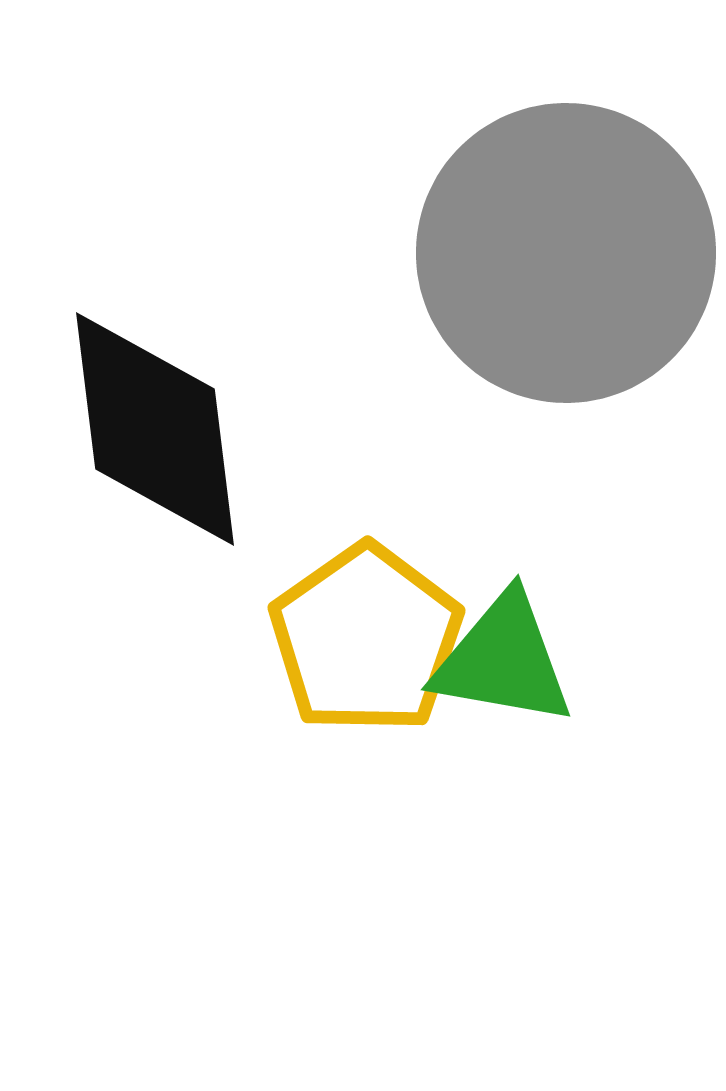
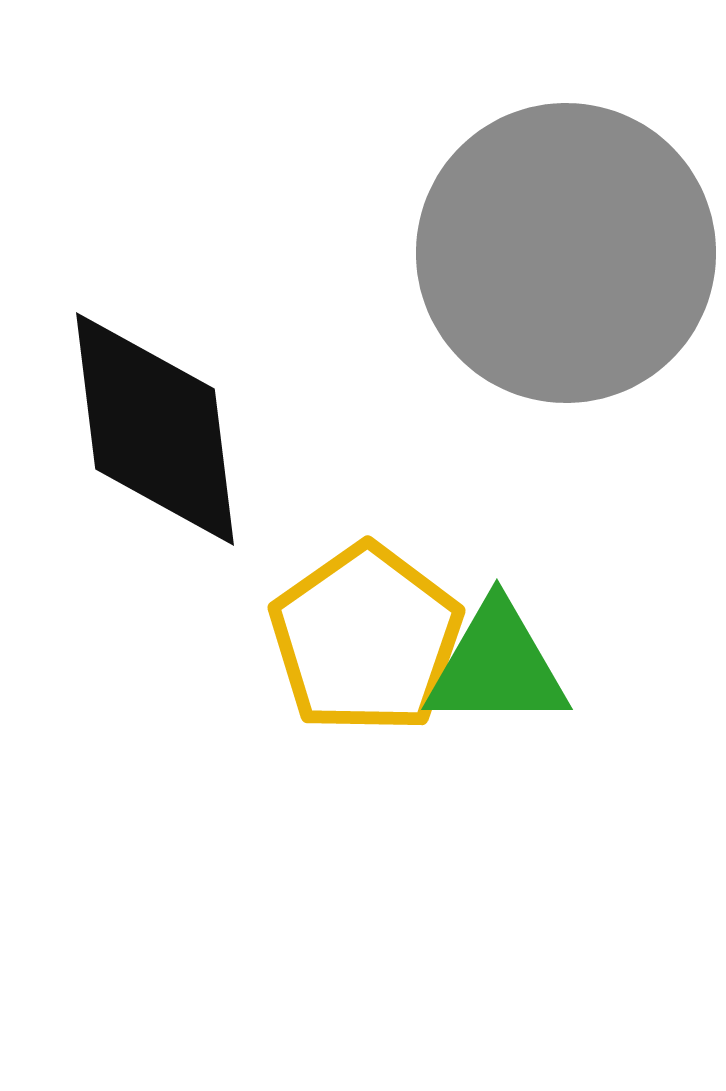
green triangle: moved 6 px left, 6 px down; rotated 10 degrees counterclockwise
